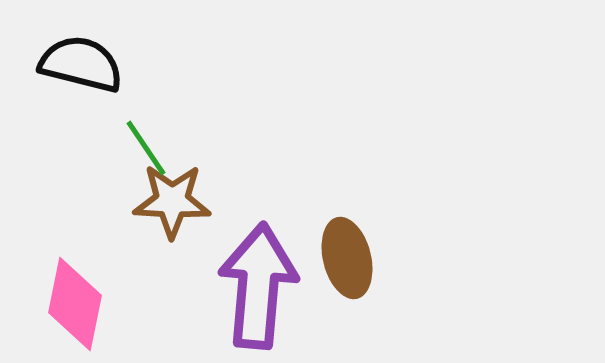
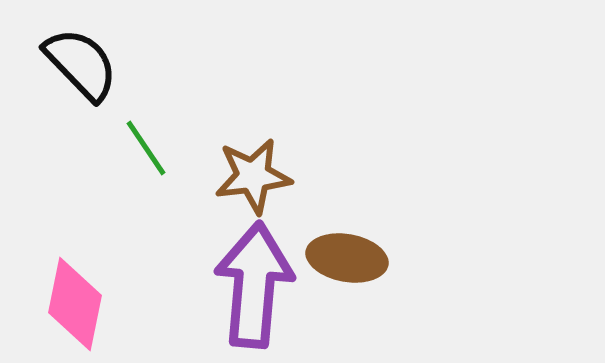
black semicircle: rotated 32 degrees clockwise
brown star: moved 81 px right, 25 px up; rotated 10 degrees counterclockwise
brown ellipse: rotated 66 degrees counterclockwise
purple arrow: moved 4 px left, 1 px up
